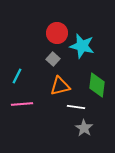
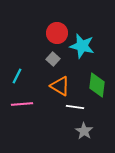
orange triangle: rotated 45 degrees clockwise
white line: moved 1 px left
gray star: moved 3 px down
